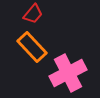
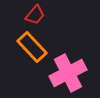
red trapezoid: moved 2 px right, 1 px down
